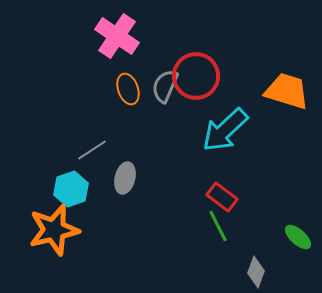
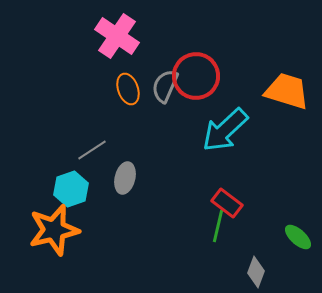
red rectangle: moved 5 px right, 6 px down
green line: rotated 40 degrees clockwise
